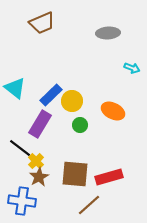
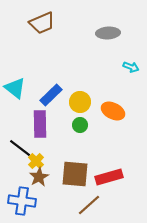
cyan arrow: moved 1 px left, 1 px up
yellow circle: moved 8 px right, 1 px down
purple rectangle: rotated 32 degrees counterclockwise
